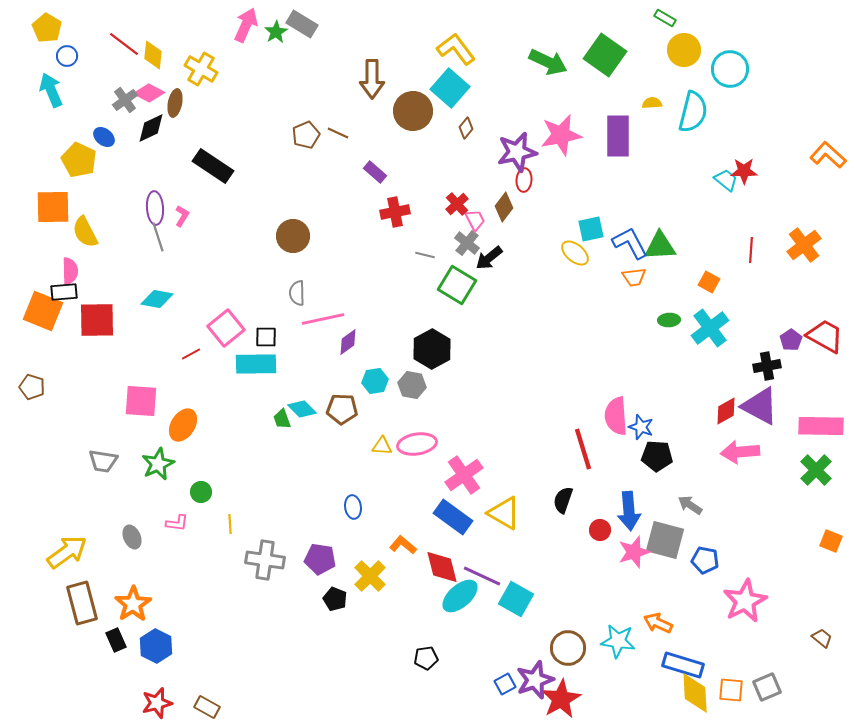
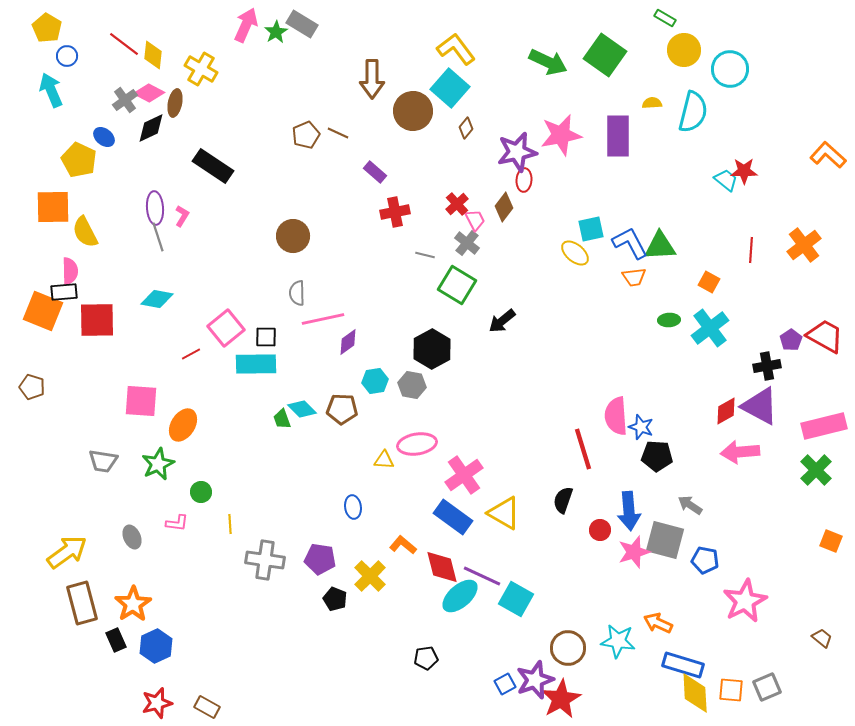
black arrow at (489, 258): moved 13 px right, 63 px down
pink rectangle at (821, 426): moved 3 px right; rotated 15 degrees counterclockwise
yellow triangle at (382, 446): moved 2 px right, 14 px down
blue hexagon at (156, 646): rotated 8 degrees clockwise
